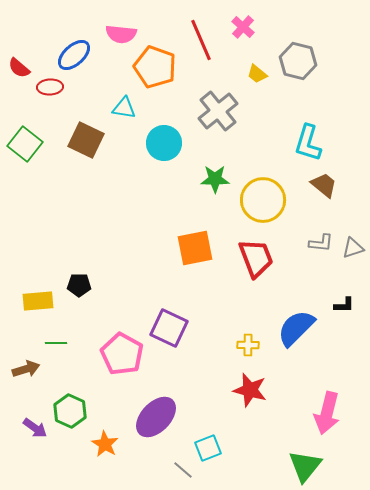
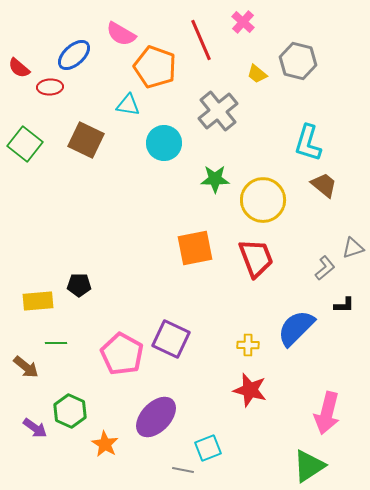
pink cross: moved 5 px up
pink semicircle: rotated 24 degrees clockwise
cyan triangle: moved 4 px right, 3 px up
gray L-shape: moved 4 px right, 25 px down; rotated 45 degrees counterclockwise
purple square: moved 2 px right, 11 px down
brown arrow: moved 2 px up; rotated 56 degrees clockwise
green triangle: moved 4 px right; rotated 18 degrees clockwise
gray line: rotated 30 degrees counterclockwise
